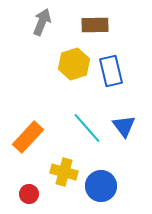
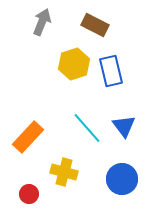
brown rectangle: rotated 28 degrees clockwise
blue circle: moved 21 px right, 7 px up
